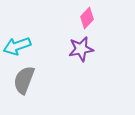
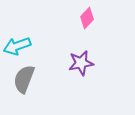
purple star: moved 14 px down
gray semicircle: moved 1 px up
